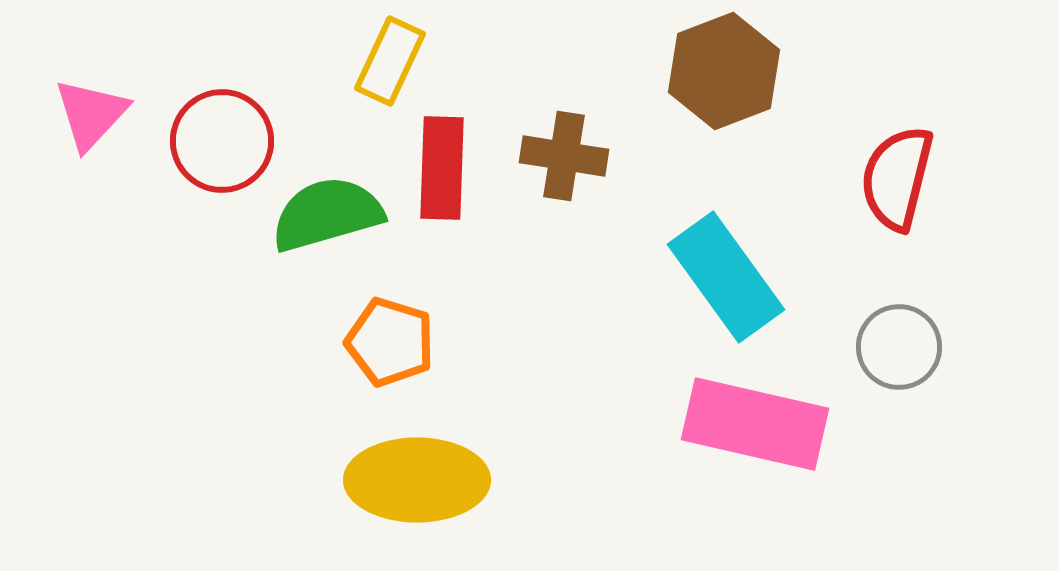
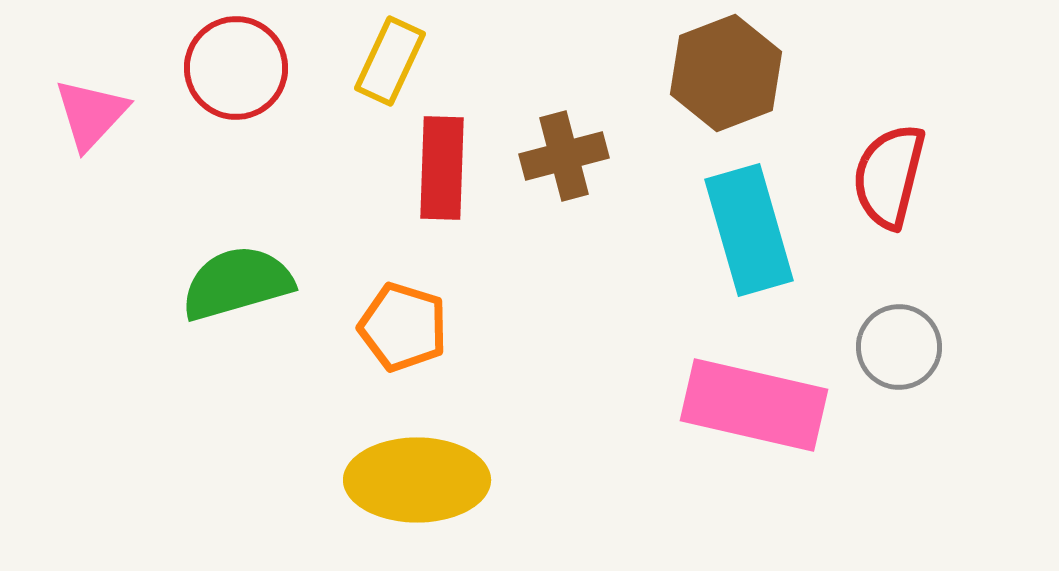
brown hexagon: moved 2 px right, 2 px down
red circle: moved 14 px right, 73 px up
brown cross: rotated 24 degrees counterclockwise
red semicircle: moved 8 px left, 2 px up
green semicircle: moved 90 px left, 69 px down
cyan rectangle: moved 23 px right, 47 px up; rotated 20 degrees clockwise
orange pentagon: moved 13 px right, 15 px up
pink rectangle: moved 1 px left, 19 px up
